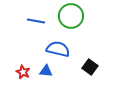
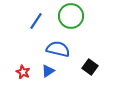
blue line: rotated 66 degrees counterclockwise
blue triangle: moved 2 px right; rotated 40 degrees counterclockwise
